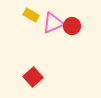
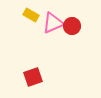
red square: rotated 24 degrees clockwise
